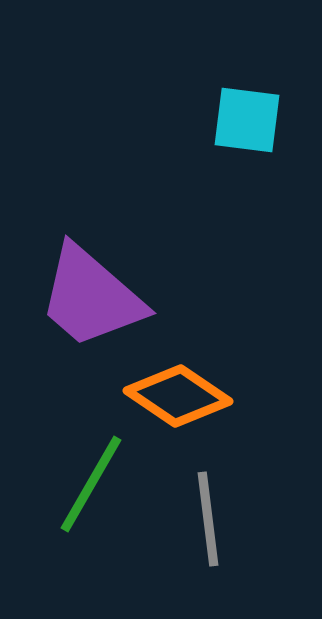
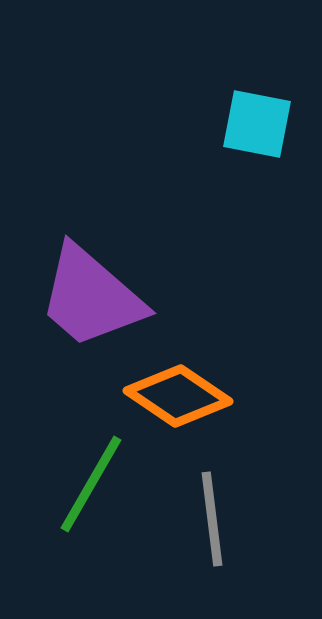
cyan square: moved 10 px right, 4 px down; rotated 4 degrees clockwise
gray line: moved 4 px right
